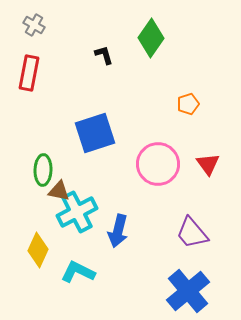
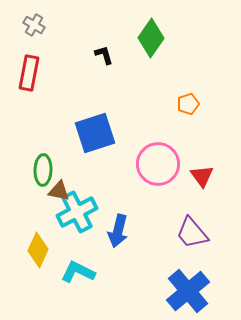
red triangle: moved 6 px left, 12 px down
